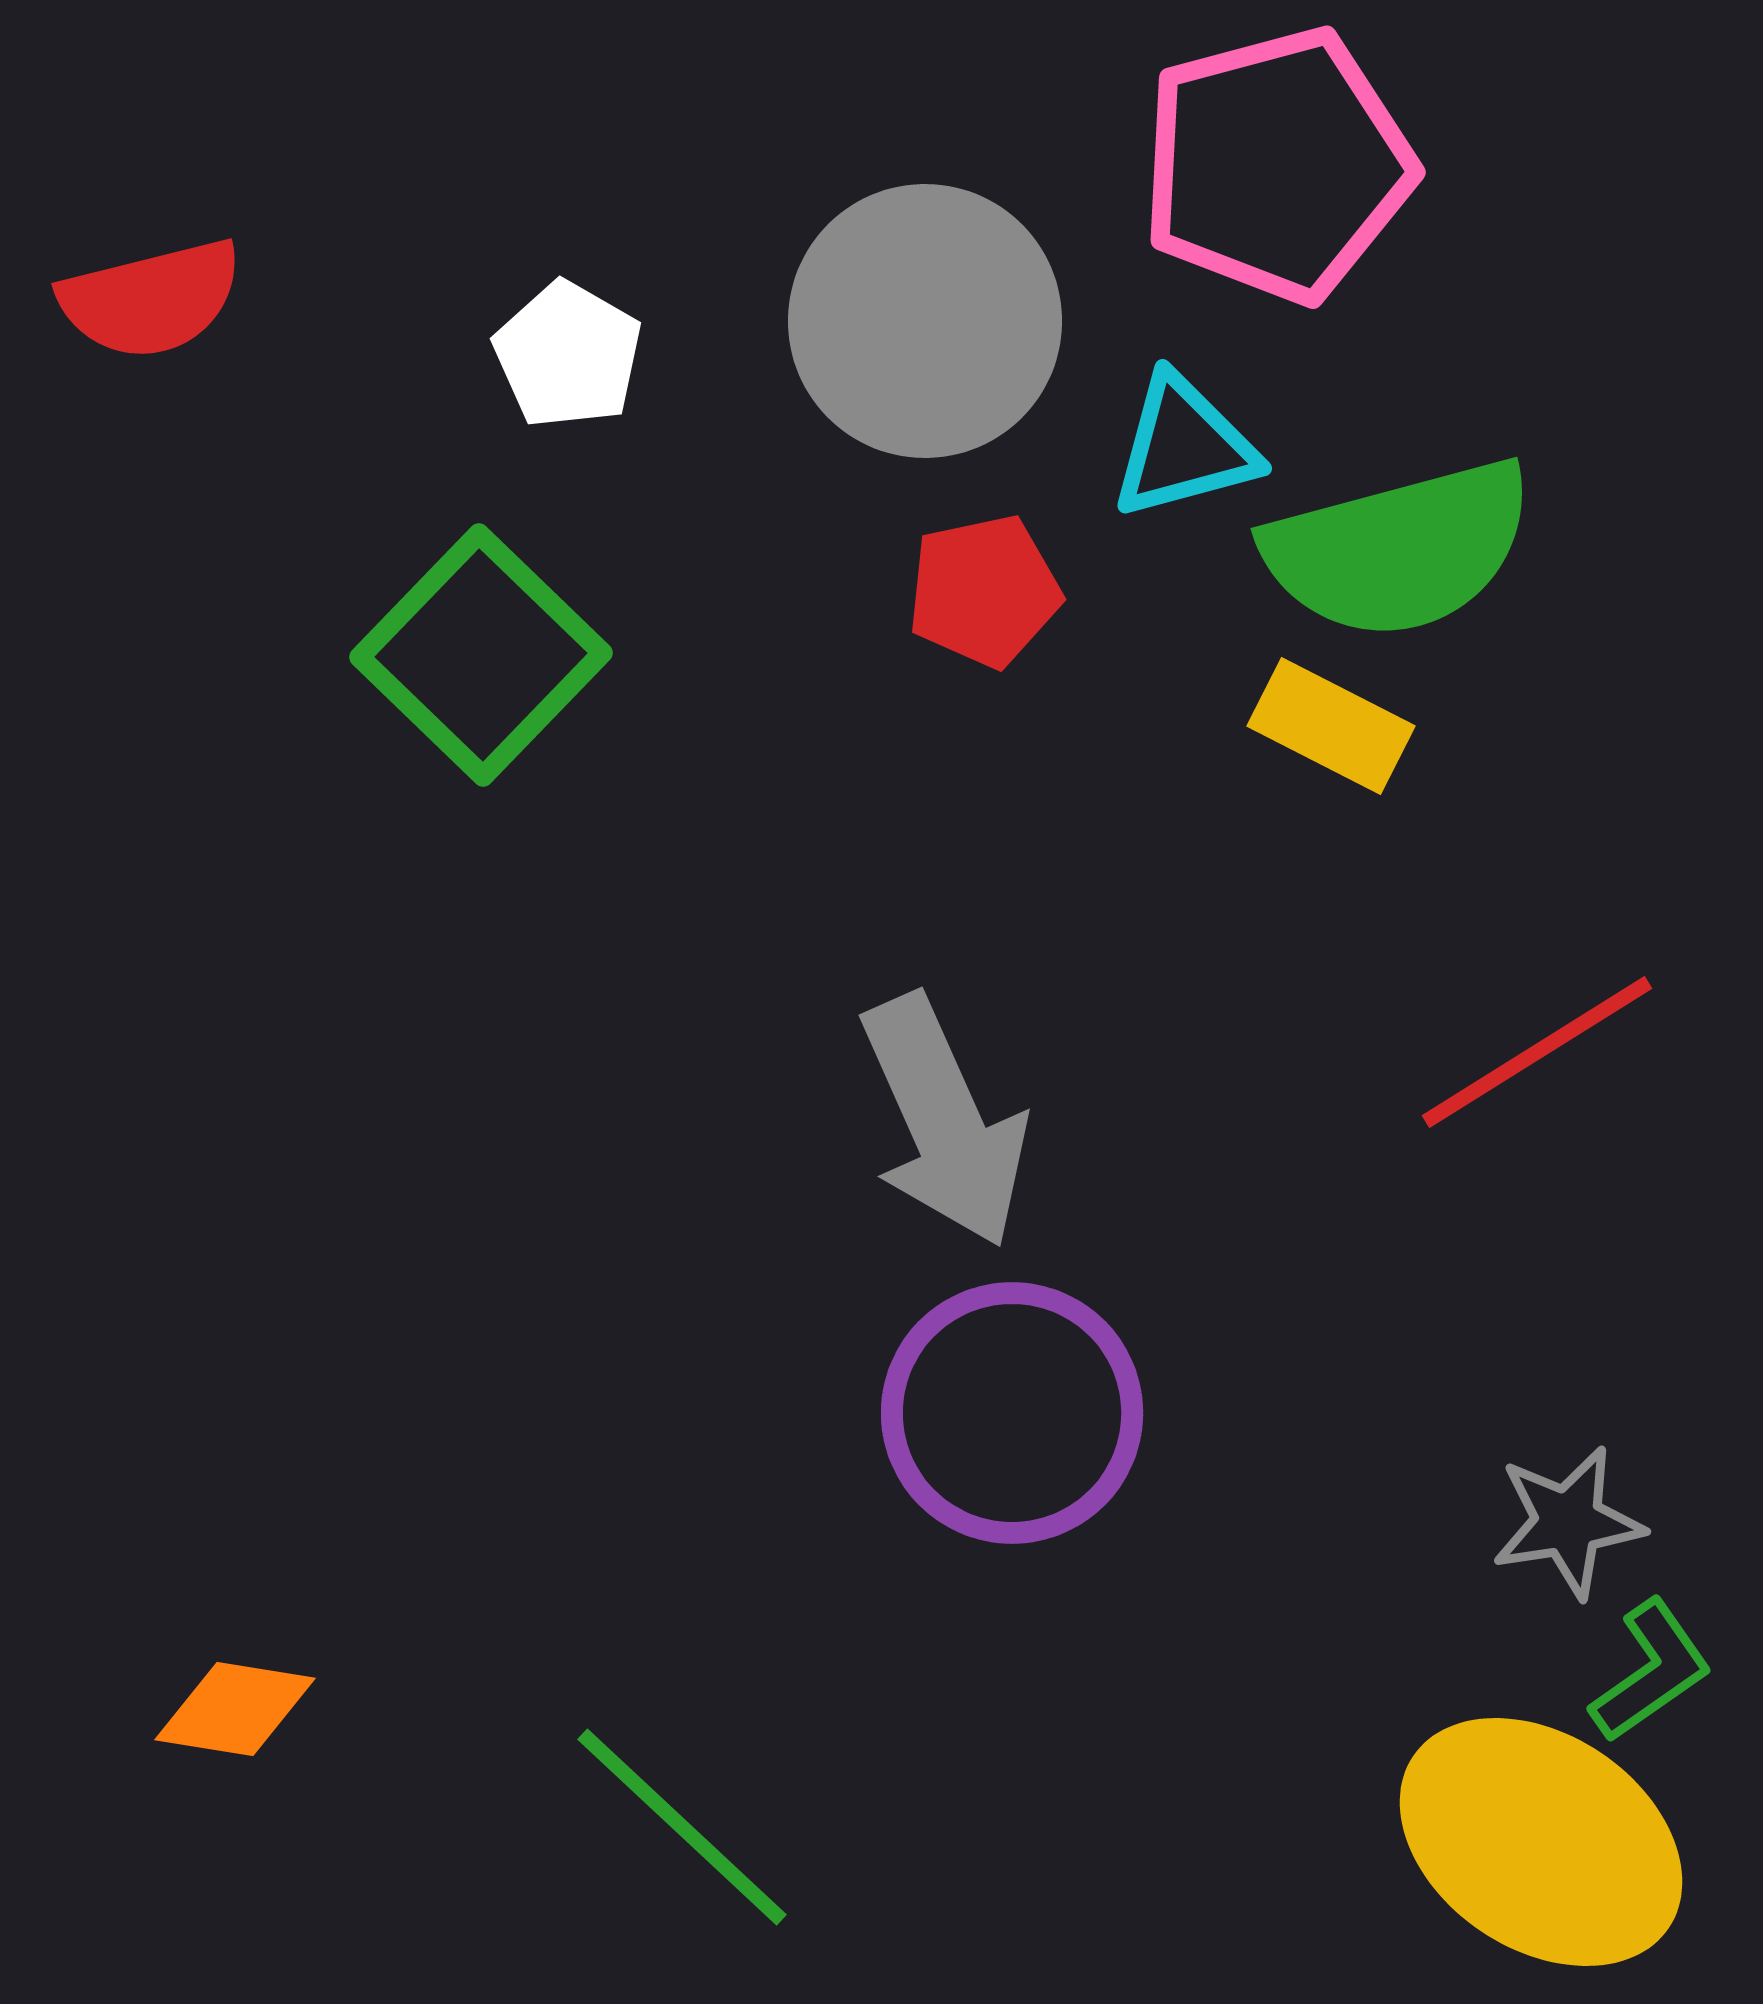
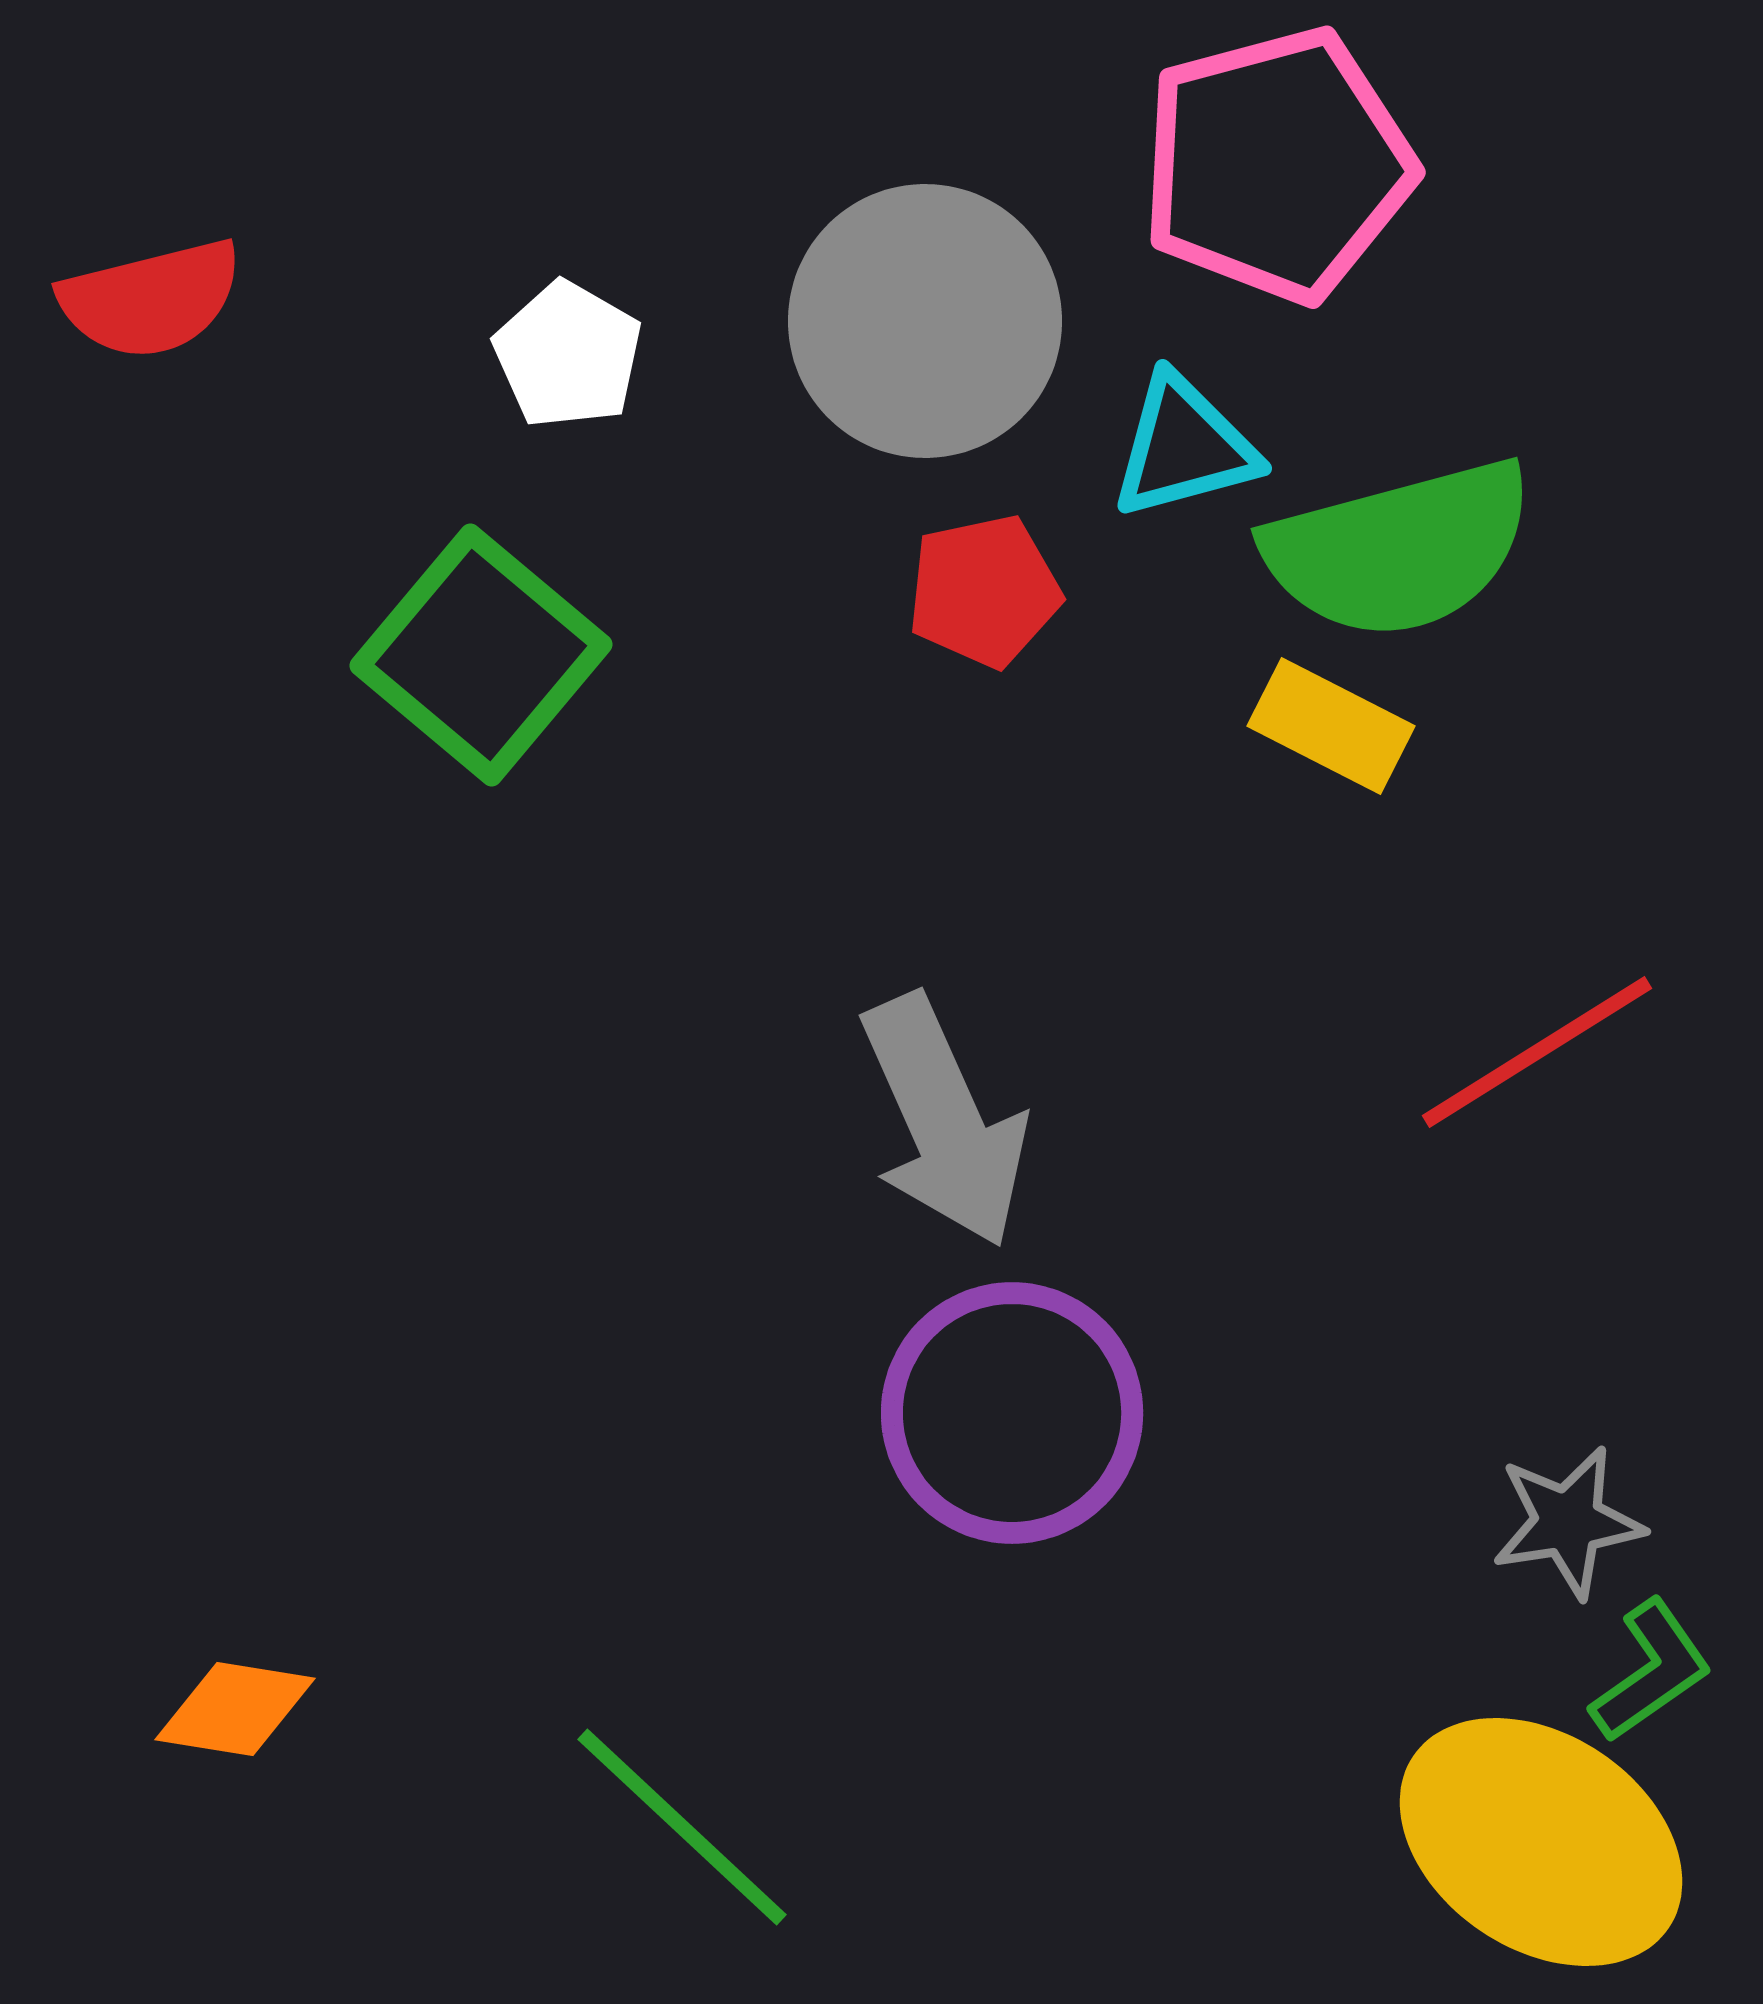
green square: rotated 4 degrees counterclockwise
